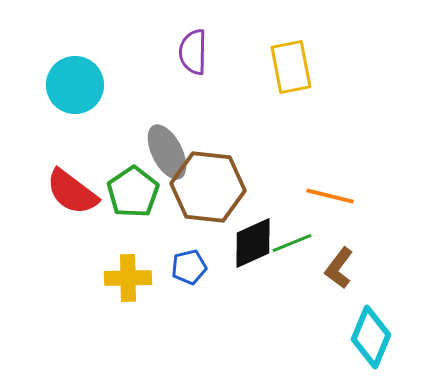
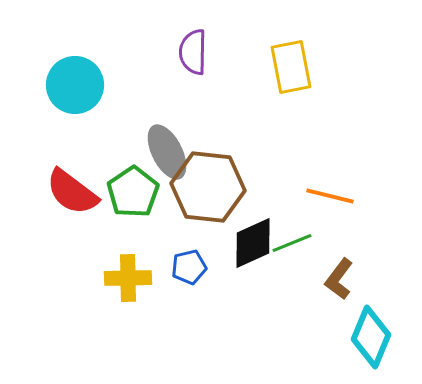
brown L-shape: moved 11 px down
